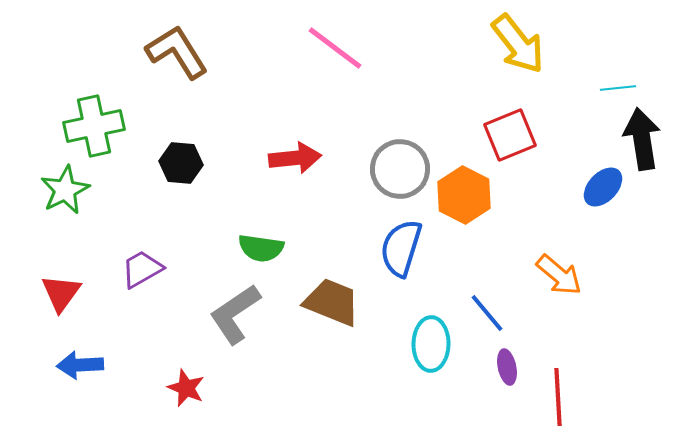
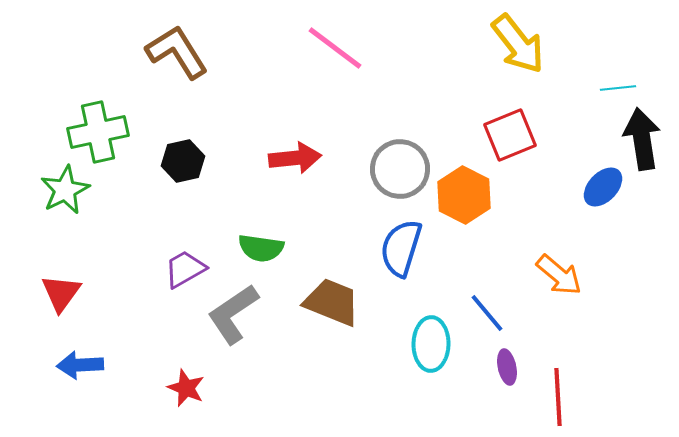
green cross: moved 4 px right, 6 px down
black hexagon: moved 2 px right, 2 px up; rotated 18 degrees counterclockwise
purple trapezoid: moved 43 px right
gray L-shape: moved 2 px left
